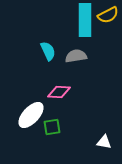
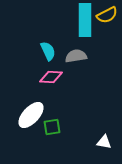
yellow semicircle: moved 1 px left
pink diamond: moved 8 px left, 15 px up
